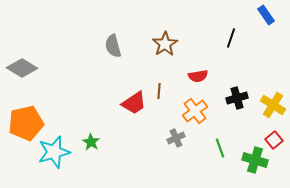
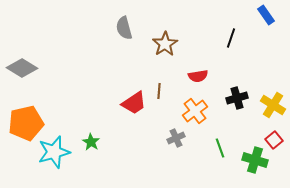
gray semicircle: moved 11 px right, 18 px up
